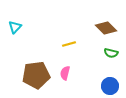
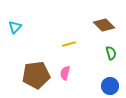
brown diamond: moved 2 px left, 3 px up
green semicircle: rotated 120 degrees counterclockwise
